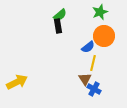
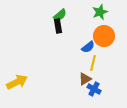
brown triangle: rotated 32 degrees clockwise
